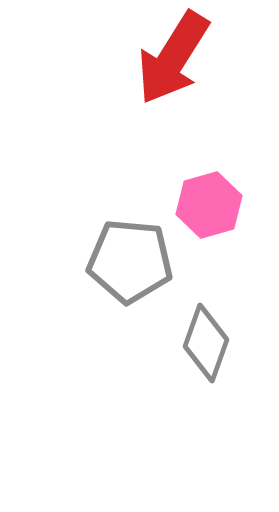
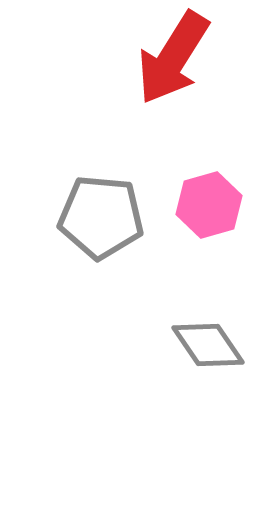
gray pentagon: moved 29 px left, 44 px up
gray diamond: moved 2 px right, 2 px down; rotated 54 degrees counterclockwise
